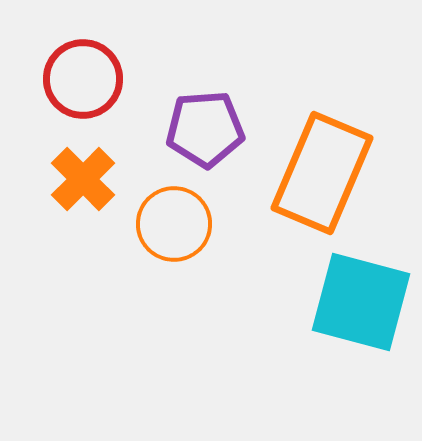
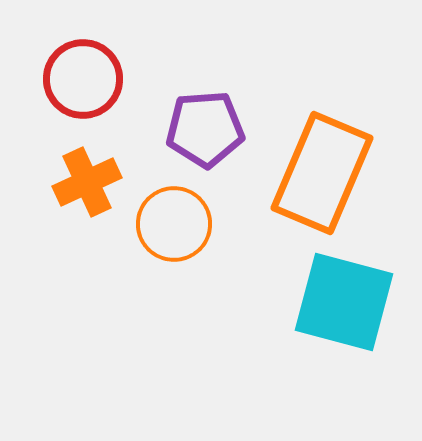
orange cross: moved 4 px right, 3 px down; rotated 20 degrees clockwise
cyan square: moved 17 px left
